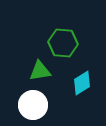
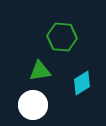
green hexagon: moved 1 px left, 6 px up
